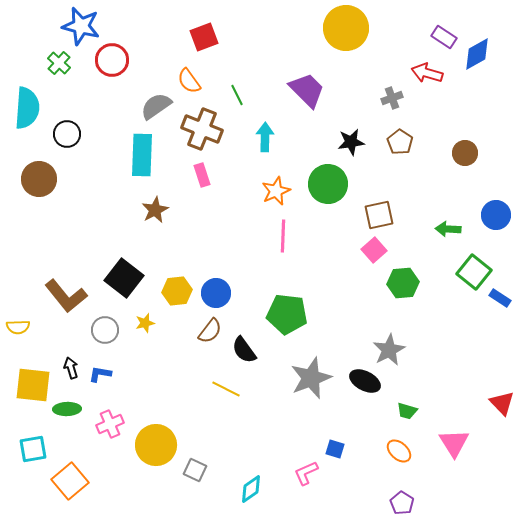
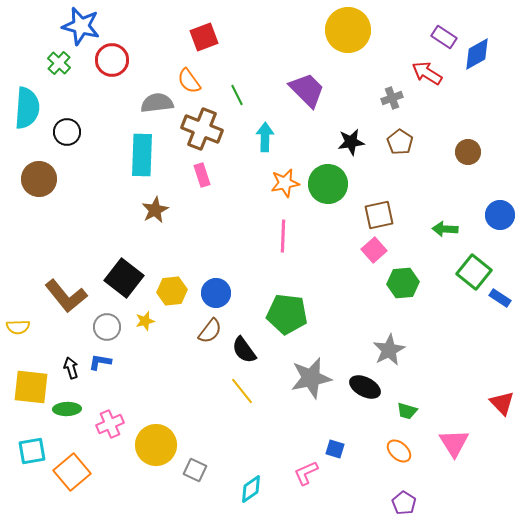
yellow circle at (346, 28): moved 2 px right, 2 px down
red arrow at (427, 73): rotated 16 degrees clockwise
gray semicircle at (156, 106): moved 1 px right, 3 px up; rotated 28 degrees clockwise
black circle at (67, 134): moved 2 px up
brown circle at (465, 153): moved 3 px right, 1 px up
orange star at (276, 191): moved 9 px right, 8 px up; rotated 12 degrees clockwise
blue circle at (496, 215): moved 4 px right
green arrow at (448, 229): moved 3 px left
yellow hexagon at (177, 291): moved 5 px left
yellow star at (145, 323): moved 2 px up
gray circle at (105, 330): moved 2 px right, 3 px up
blue L-shape at (100, 374): moved 12 px up
gray star at (311, 378): rotated 9 degrees clockwise
black ellipse at (365, 381): moved 6 px down
yellow square at (33, 385): moved 2 px left, 2 px down
yellow line at (226, 389): moved 16 px right, 2 px down; rotated 24 degrees clockwise
cyan square at (33, 449): moved 1 px left, 2 px down
orange square at (70, 481): moved 2 px right, 9 px up
purple pentagon at (402, 503): moved 2 px right
